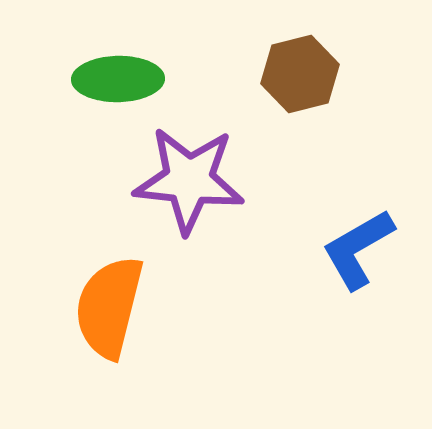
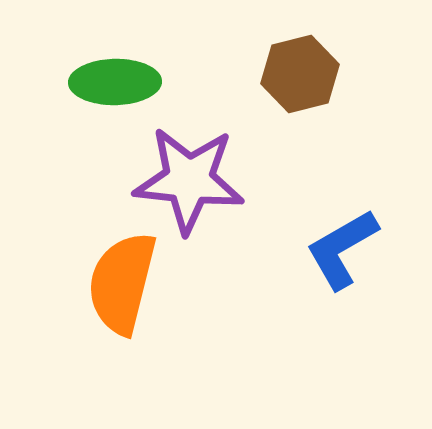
green ellipse: moved 3 px left, 3 px down
blue L-shape: moved 16 px left
orange semicircle: moved 13 px right, 24 px up
